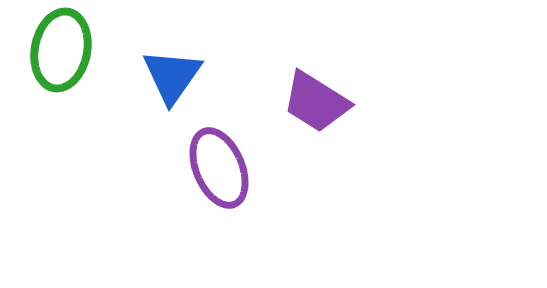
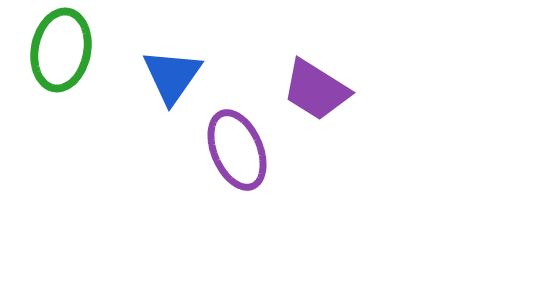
purple trapezoid: moved 12 px up
purple ellipse: moved 18 px right, 18 px up
